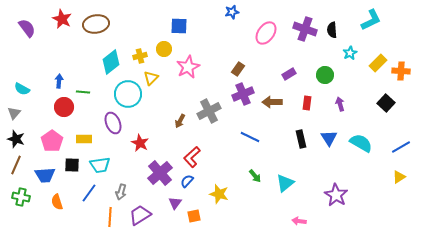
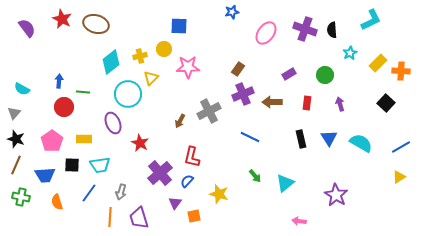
brown ellipse at (96, 24): rotated 25 degrees clockwise
pink star at (188, 67): rotated 25 degrees clockwise
red L-shape at (192, 157): rotated 35 degrees counterclockwise
purple trapezoid at (140, 215): moved 1 px left, 3 px down; rotated 75 degrees counterclockwise
